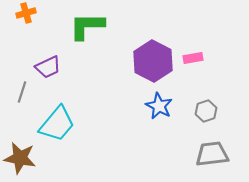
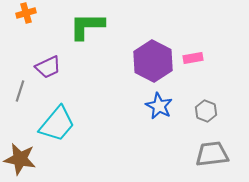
gray line: moved 2 px left, 1 px up
gray hexagon: rotated 20 degrees counterclockwise
brown star: moved 1 px down
